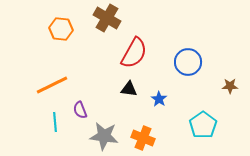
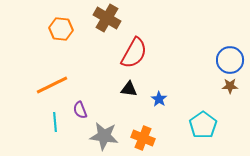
blue circle: moved 42 px right, 2 px up
